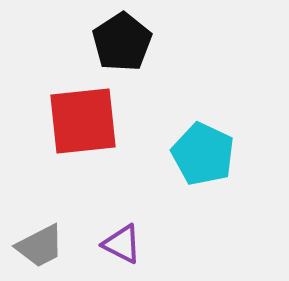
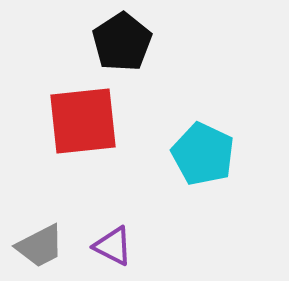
purple triangle: moved 9 px left, 2 px down
